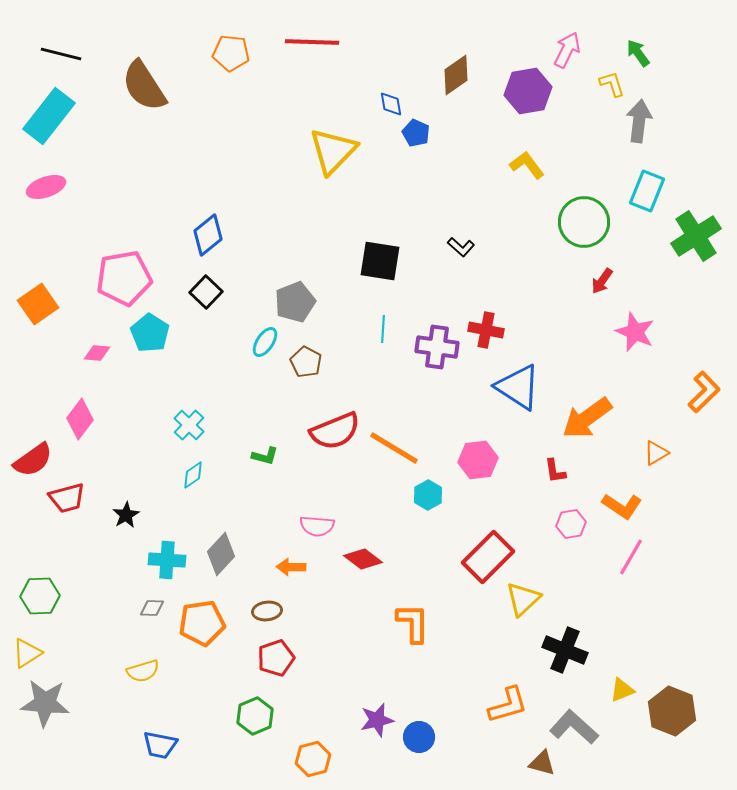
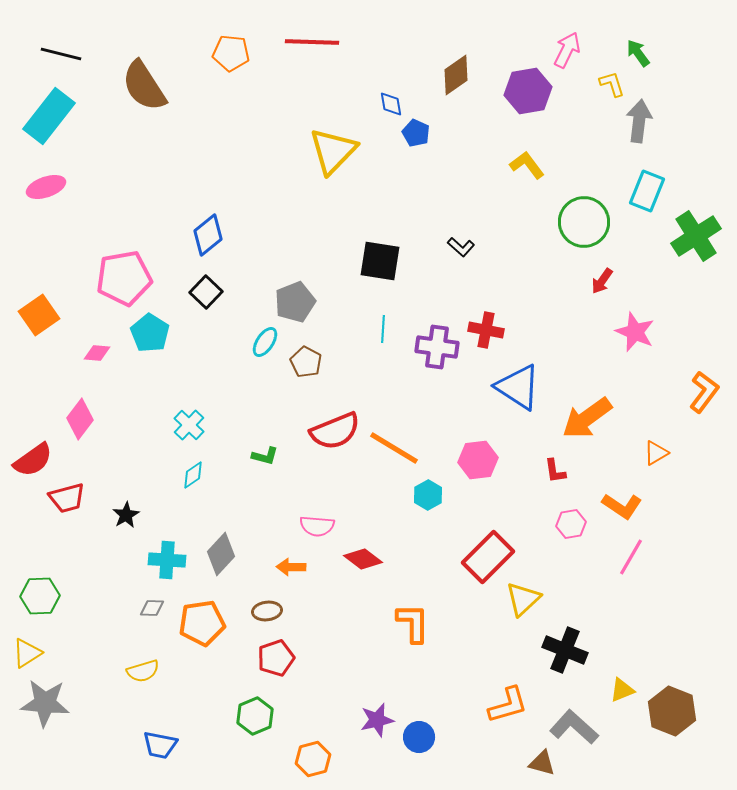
orange square at (38, 304): moved 1 px right, 11 px down
orange L-shape at (704, 392): rotated 9 degrees counterclockwise
